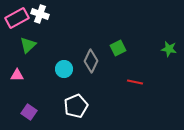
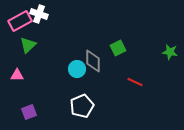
white cross: moved 1 px left
pink rectangle: moved 3 px right, 3 px down
green star: moved 1 px right, 3 px down
gray diamond: moved 2 px right; rotated 25 degrees counterclockwise
cyan circle: moved 13 px right
red line: rotated 14 degrees clockwise
white pentagon: moved 6 px right
purple square: rotated 35 degrees clockwise
